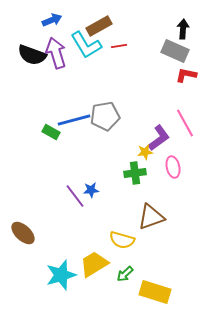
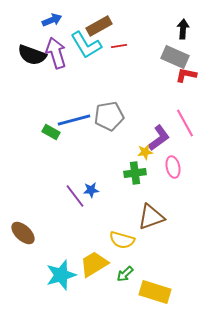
gray rectangle: moved 6 px down
gray pentagon: moved 4 px right
